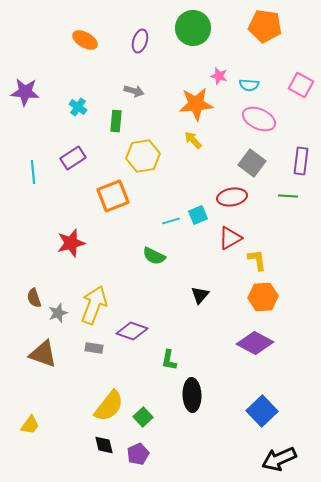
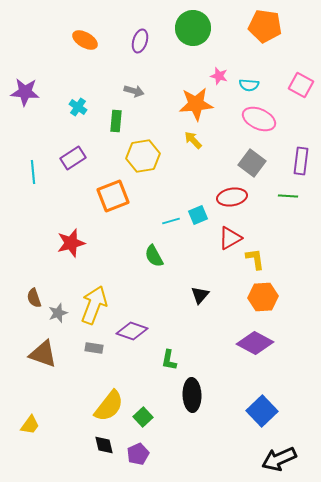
green semicircle at (154, 256): rotated 35 degrees clockwise
yellow L-shape at (257, 260): moved 2 px left, 1 px up
